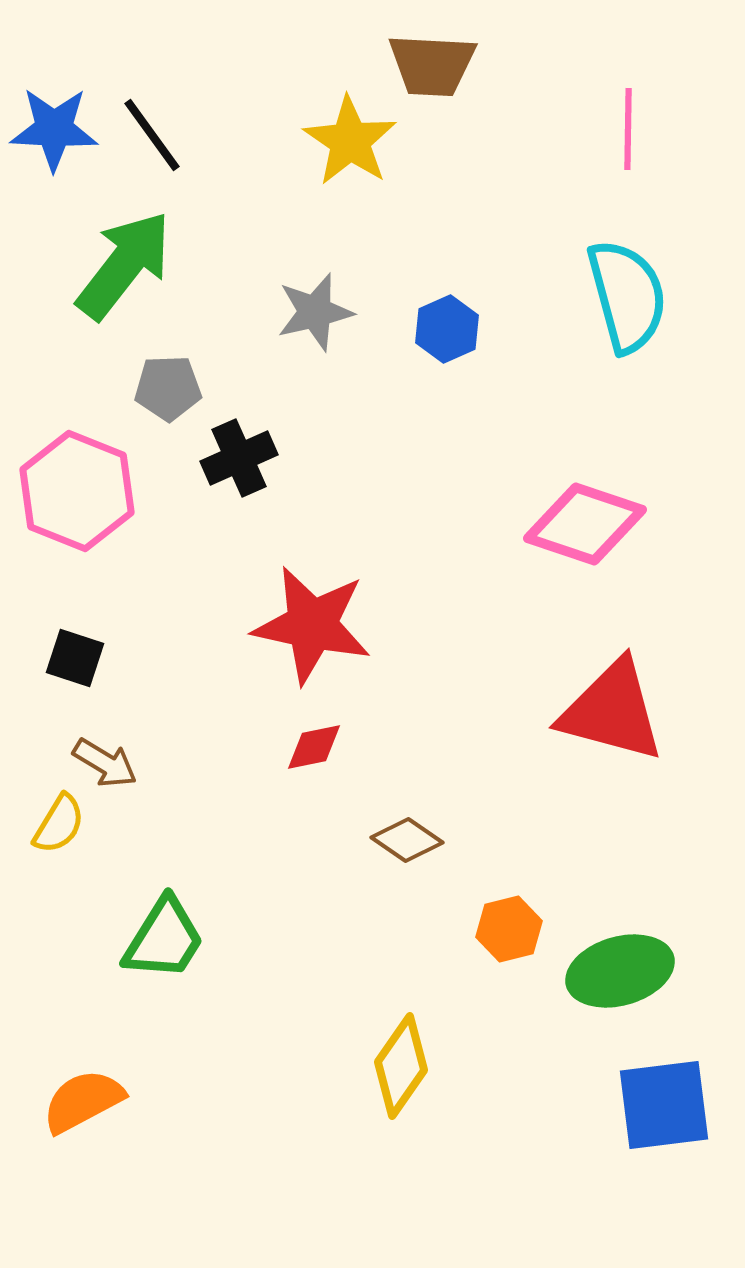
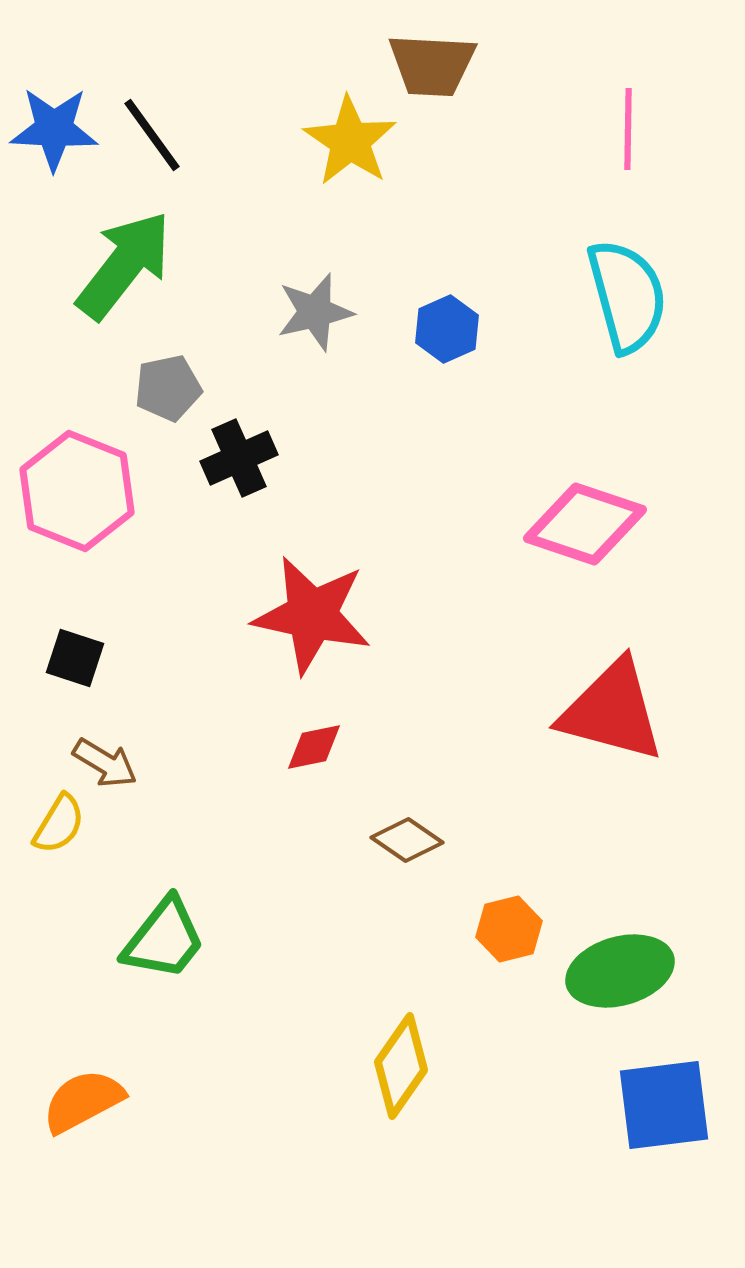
gray pentagon: rotated 10 degrees counterclockwise
red star: moved 10 px up
green trapezoid: rotated 6 degrees clockwise
